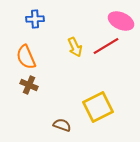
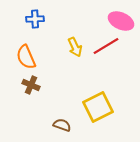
brown cross: moved 2 px right
